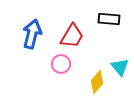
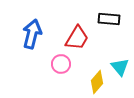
red trapezoid: moved 5 px right, 2 px down
